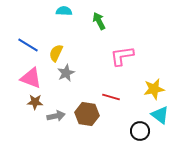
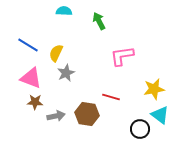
black circle: moved 2 px up
